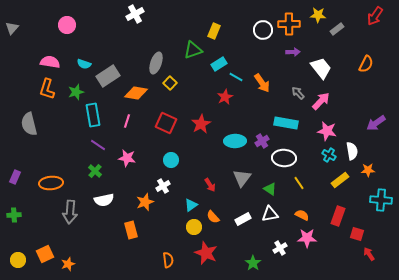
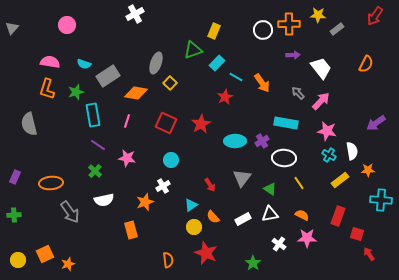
purple arrow at (293, 52): moved 3 px down
cyan rectangle at (219, 64): moved 2 px left, 1 px up; rotated 14 degrees counterclockwise
gray arrow at (70, 212): rotated 40 degrees counterclockwise
white cross at (280, 248): moved 1 px left, 4 px up; rotated 24 degrees counterclockwise
